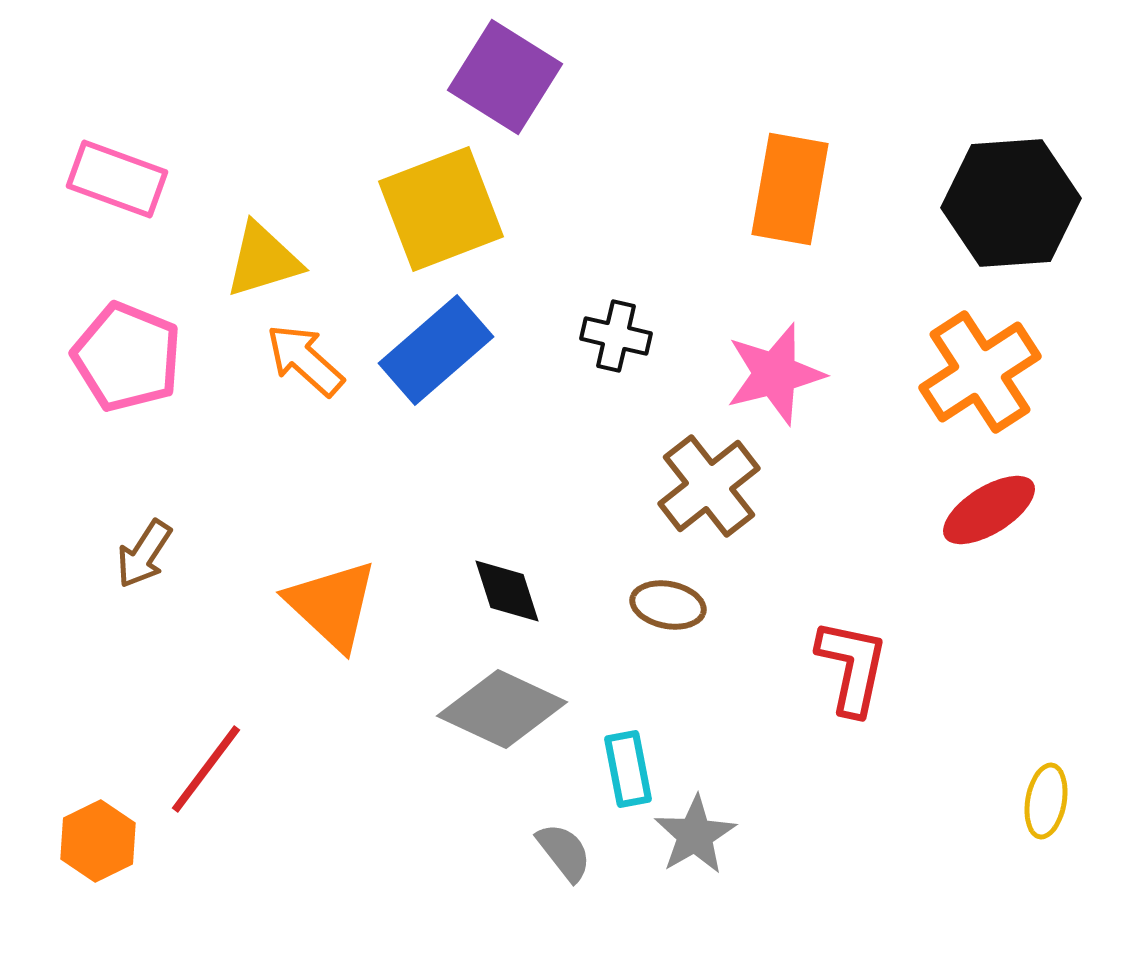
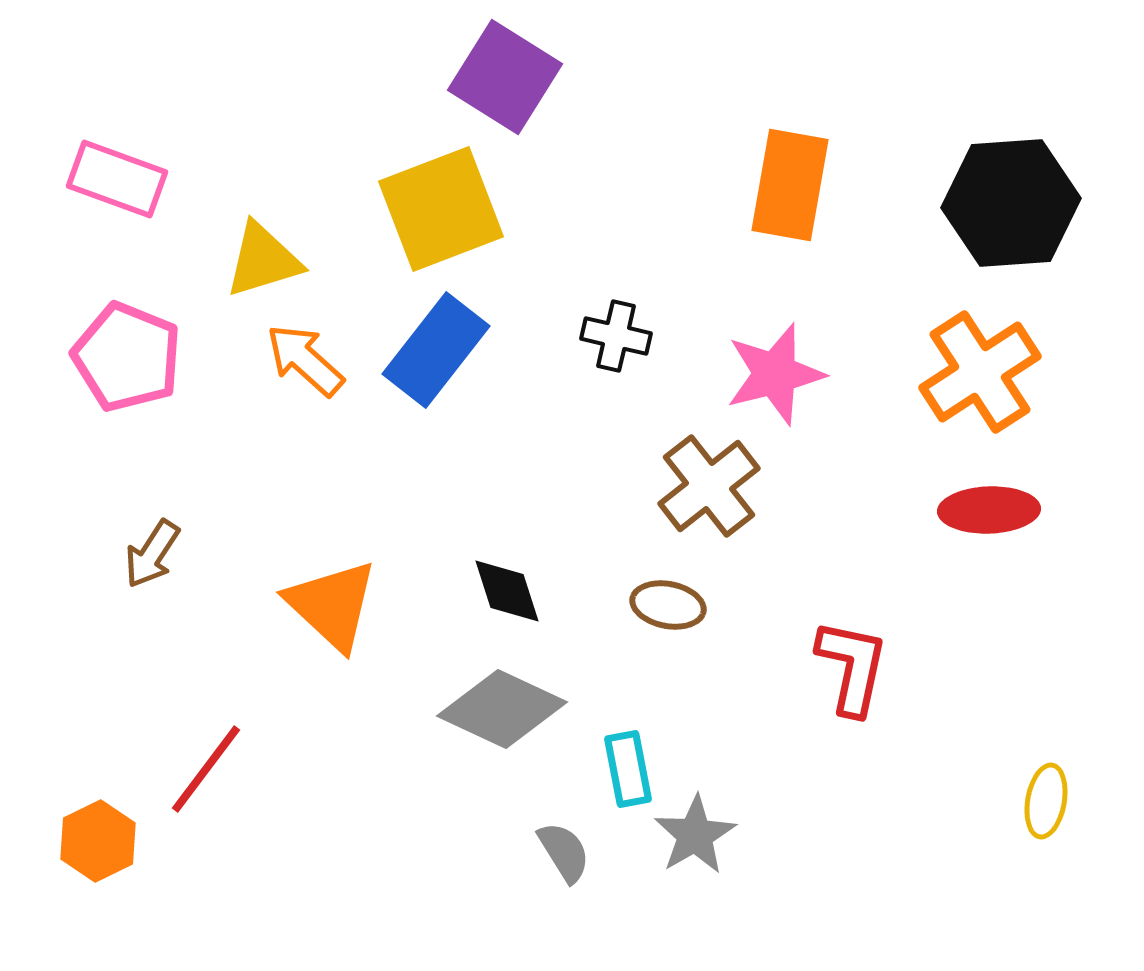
orange rectangle: moved 4 px up
blue rectangle: rotated 11 degrees counterclockwise
red ellipse: rotated 30 degrees clockwise
brown arrow: moved 8 px right
gray semicircle: rotated 6 degrees clockwise
